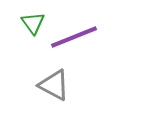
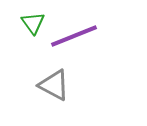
purple line: moved 1 px up
